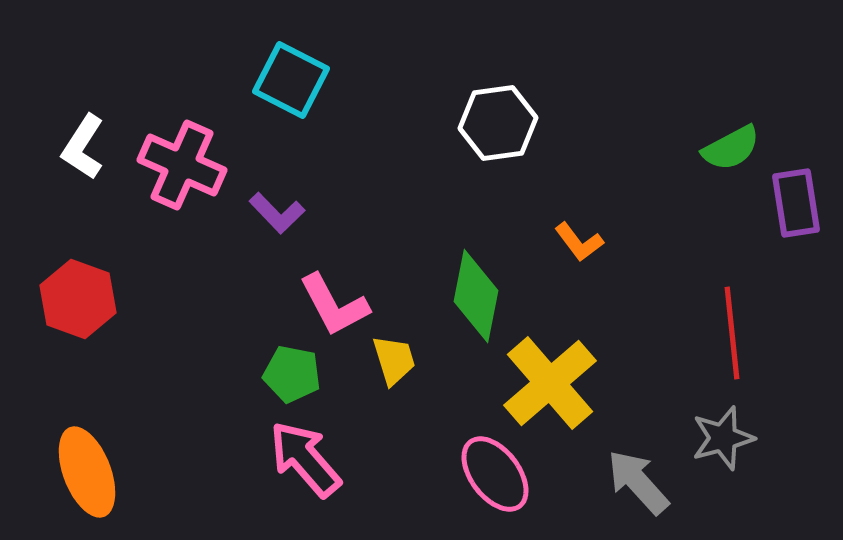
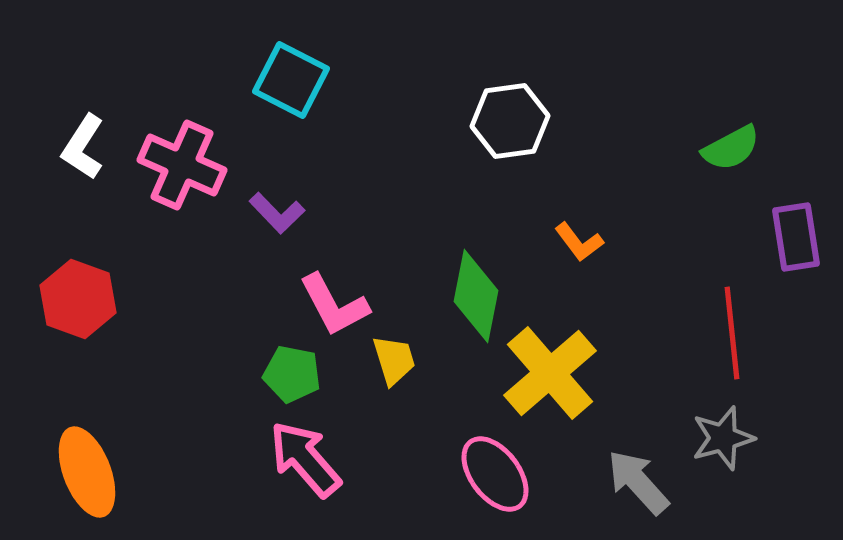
white hexagon: moved 12 px right, 2 px up
purple rectangle: moved 34 px down
yellow cross: moved 10 px up
